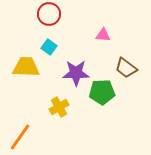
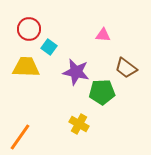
red circle: moved 20 px left, 15 px down
purple star: moved 1 px up; rotated 12 degrees clockwise
yellow cross: moved 20 px right, 17 px down; rotated 30 degrees counterclockwise
